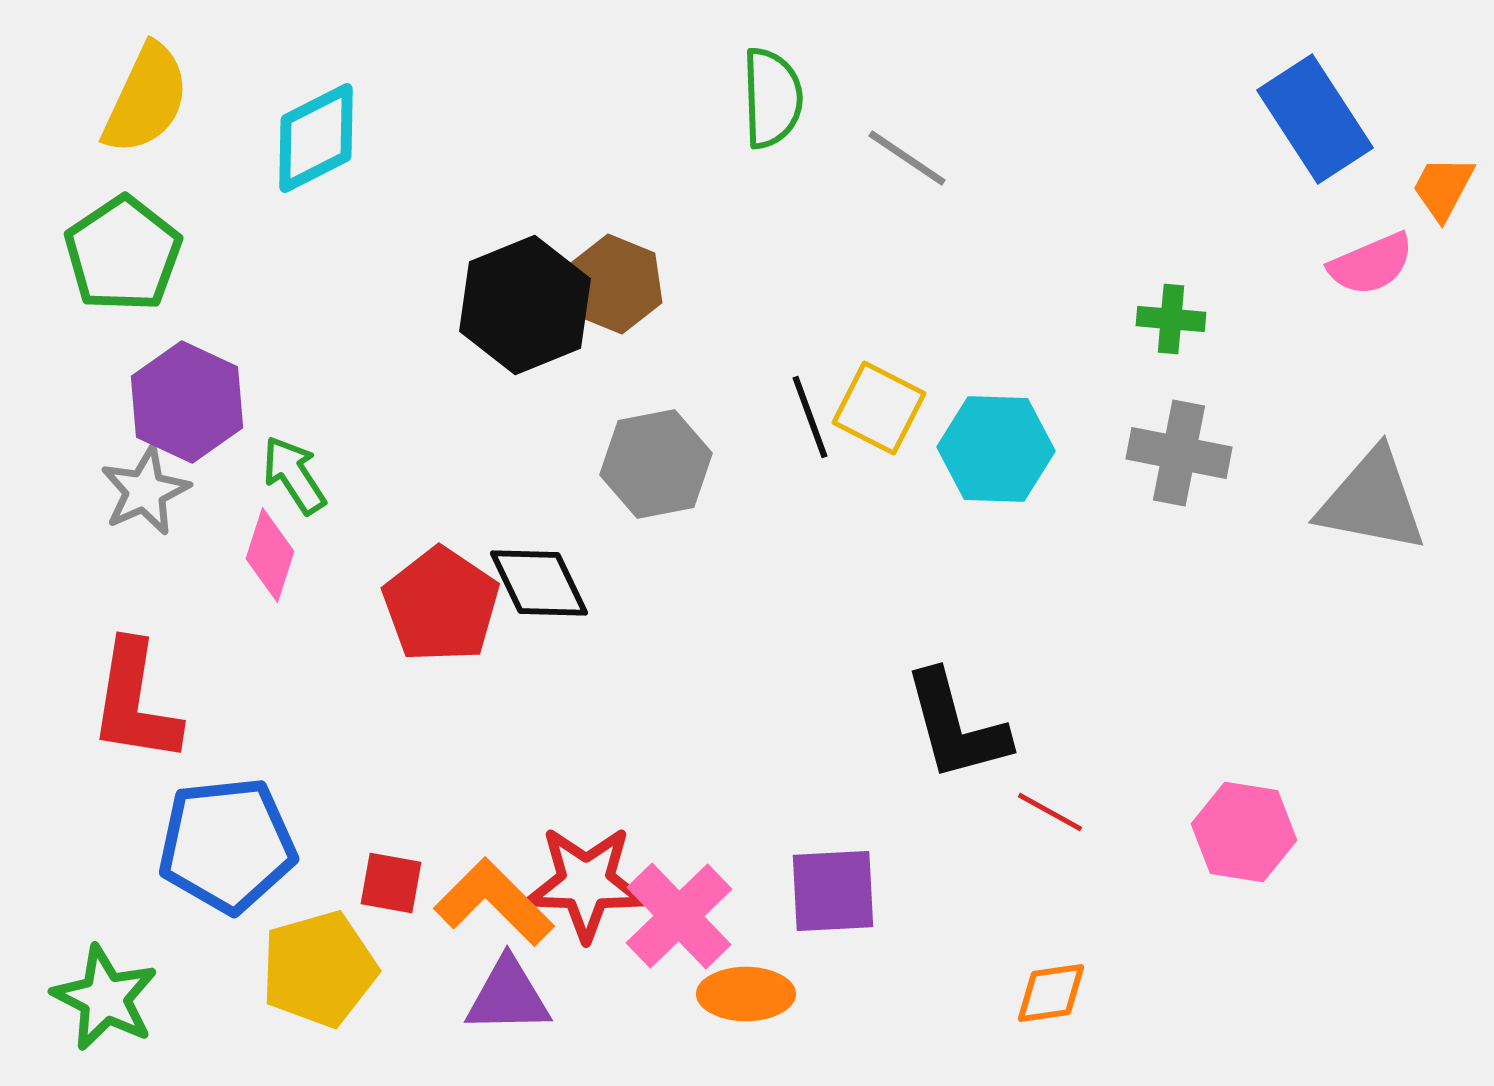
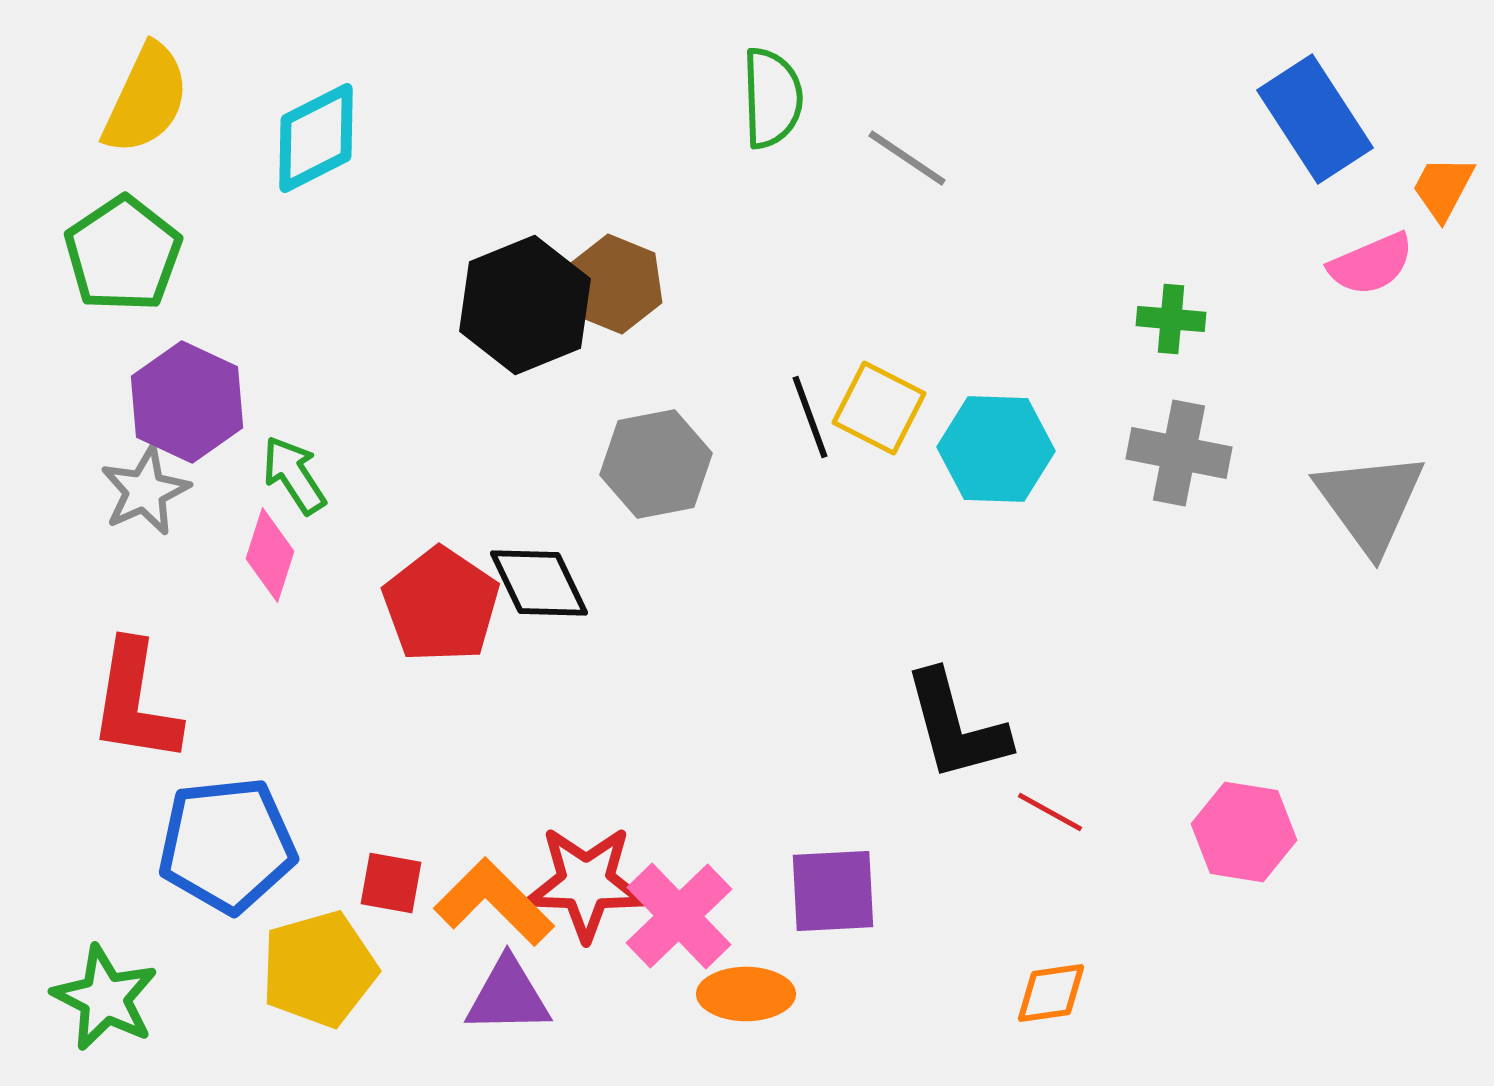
gray triangle: moved 2 px left, 1 px down; rotated 43 degrees clockwise
